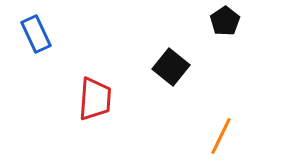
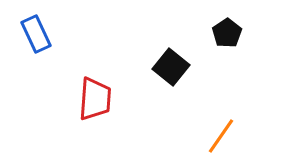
black pentagon: moved 2 px right, 12 px down
orange line: rotated 9 degrees clockwise
